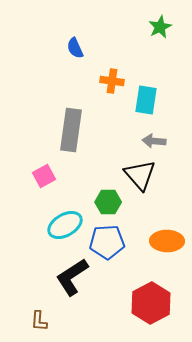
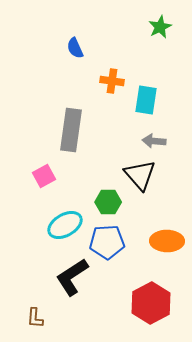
brown L-shape: moved 4 px left, 3 px up
